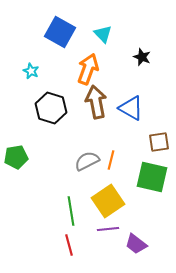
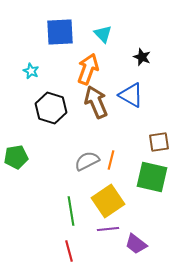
blue square: rotated 32 degrees counterclockwise
brown arrow: rotated 12 degrees counterclockwise
blue triangle: moved 13 px up
red line: moved 6 px down
